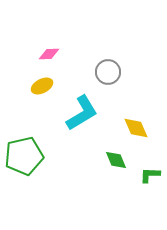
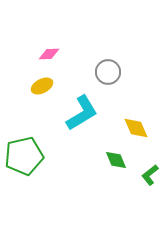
green L-shape: rotated 40 degrees counterclockwise
